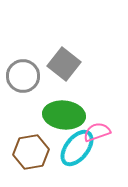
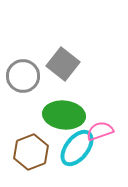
gray square: moved 1 px left
pink semicircle: moved 3 px right, 1 px up
brown hexagon: rotated 12 degrees counterclockwise
